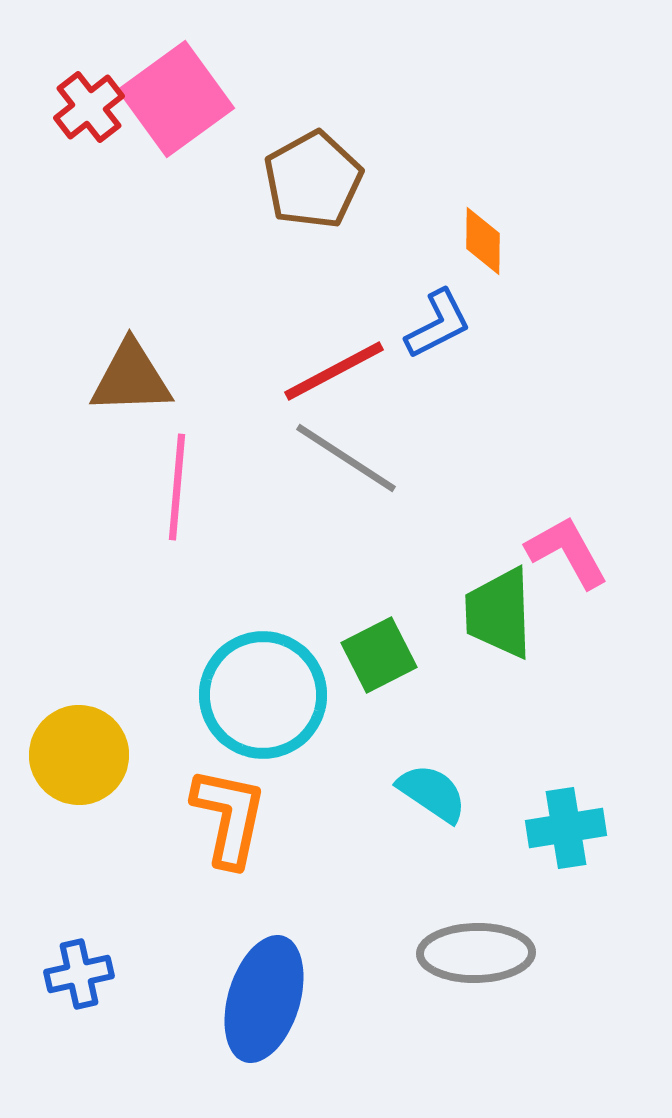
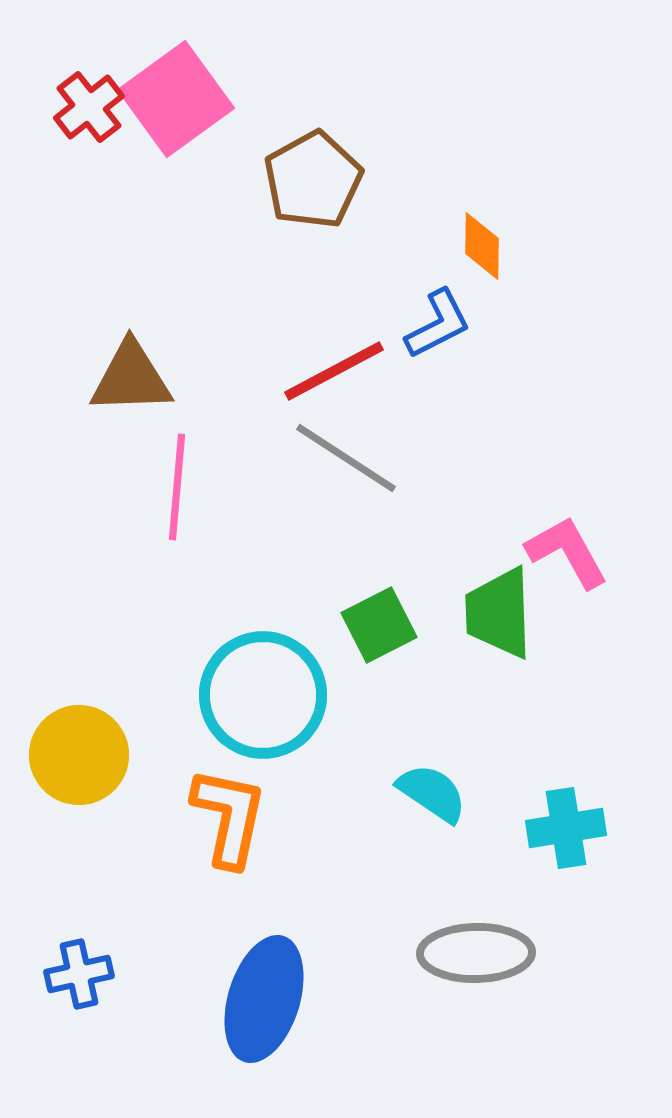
orange diamond: moved 1 px left, 5 px down
green square: moved 30 px up
